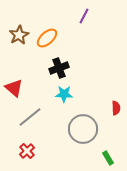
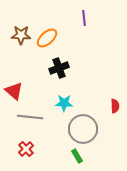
purple line: moved 2 px down; rotated 35 degrees counterclockwise
brown star: moved 2 px right; rotated 30 degrees clockwise
red triangle: moved 3 px down
cyan star: moved 9 px down
red semicircle: moved 1 px left, 2 px up
gray line: rotated 45 degrees clockwise
red cross: moved 1 px left, 2 px up
green rectangle: moved 31 px left, 2 px up
